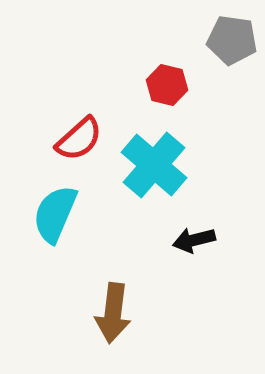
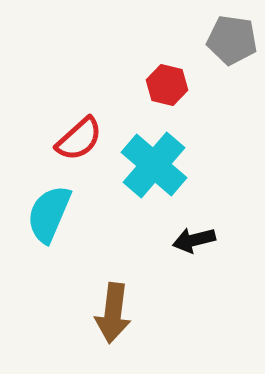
cyan semicircle: moved 6 px left
